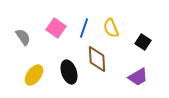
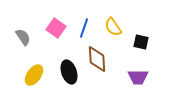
yellow semicircle: moved 2 px right, 1 px up; rotated 12 degrees counterclockwise
black square: moved 2 px left; rotated 21 degrees counterclockwise
purple trapezoid: rotated 30 degrees clockwise
